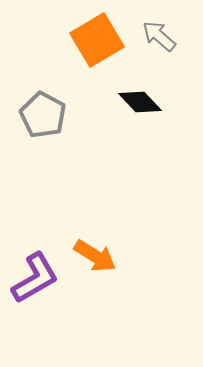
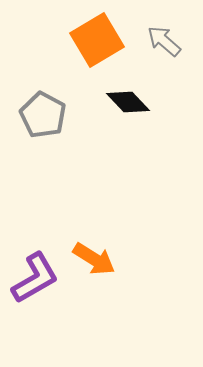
gray arrow: moved 5 px right, 5 px down
black diamond: moved 12 px left
orange arrow: moved 1 px left, 3 px down
